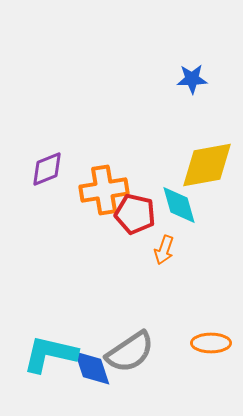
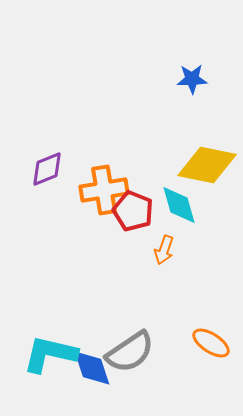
yellow diamond: rotated 22 degrees clockwise
red pentagon: moved 2 px left, 3 px up; rotated 9 degrees clockwise
orange ellipse: rotated 33 degrees clockwise
